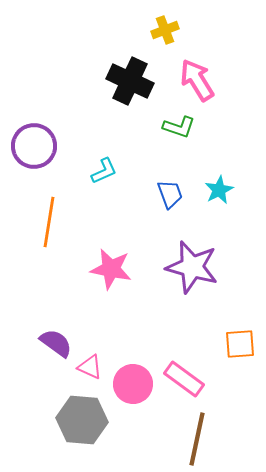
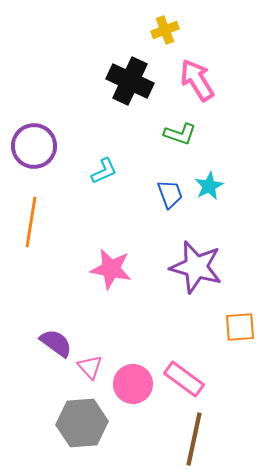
green L-shape: moved 1 px right, 7 px down
cyan star: moved 10 px left, 4 px up
orange line: moved 18 px left
purple star: moved 4 px right
orange square: moved 17 px up
pink triangle: rotated 24 degrees clockwise
gray hexagon: moved 3 px down; rotated 9 degrees counterclockwise
brown line: moved 3 px left
